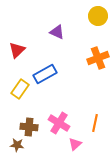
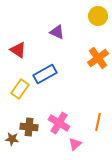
red triangle: moved 1 px right; rotated 42 degrees counterclockwise
orange cross: rotated 15 degrees counterclockwise
orange line: moved 3 px right, 1 px up
brown star: moved 5 px left, 6 px up
